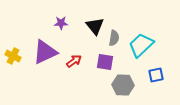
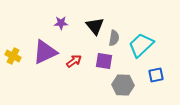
purple square: moved 1 px left, 1 px up
